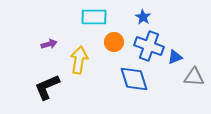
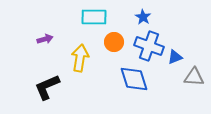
purple arrow: moved 4 px left, 5 px up
yellow arrow: moved 1 px right, 2 px up
